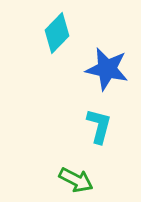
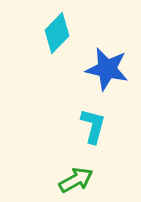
cyan L-shape: moved 6 px left
green arrow: rotated 56 degrees counterclockwise
